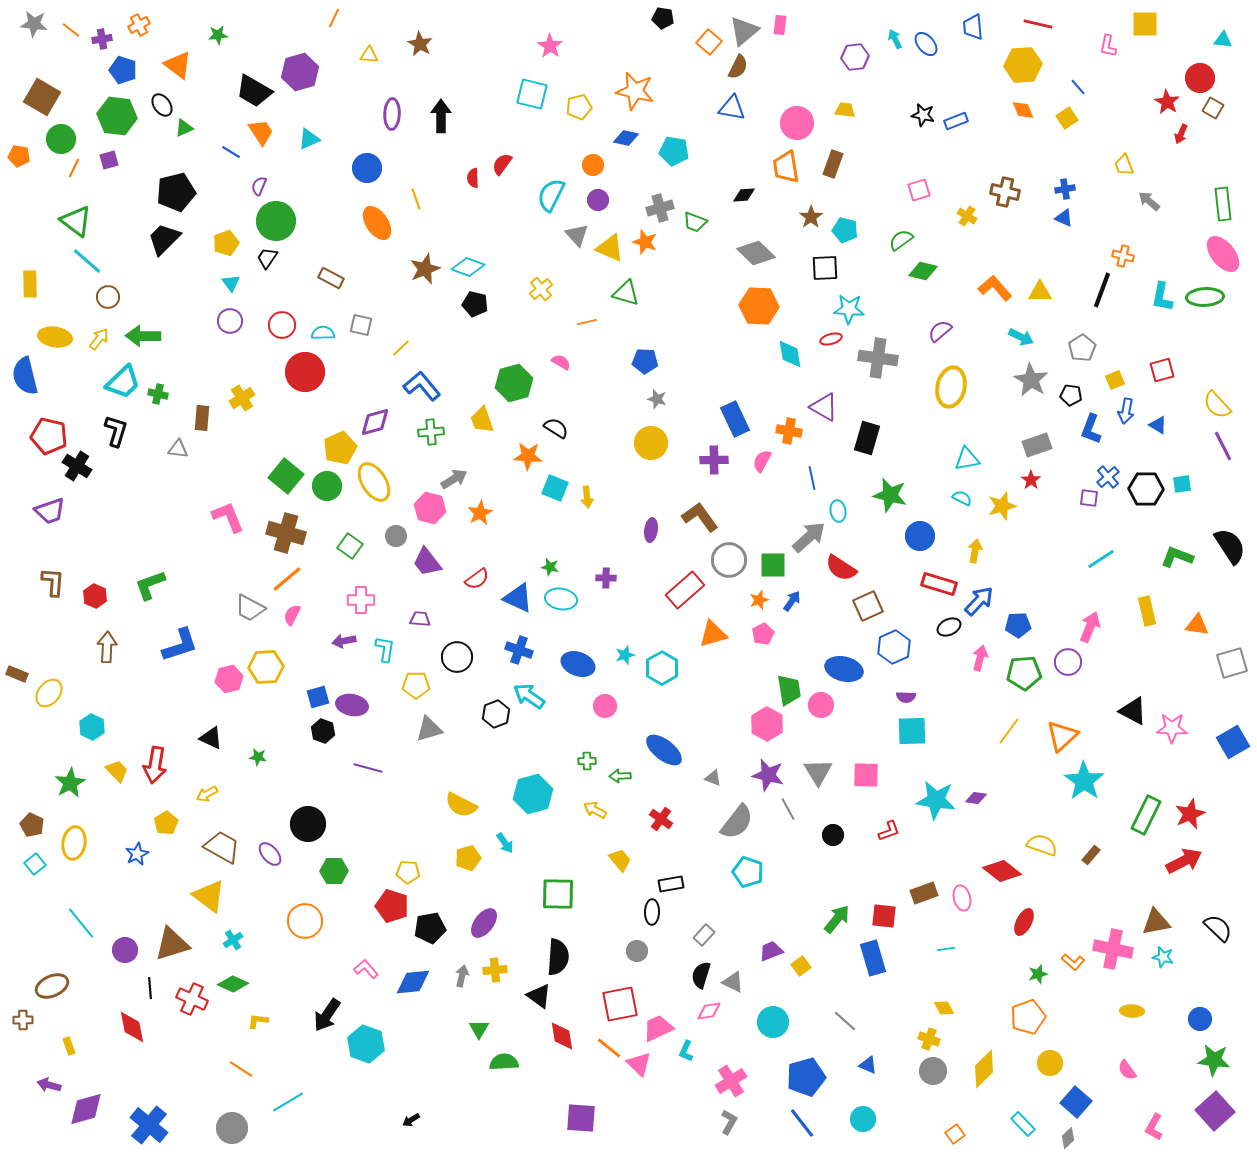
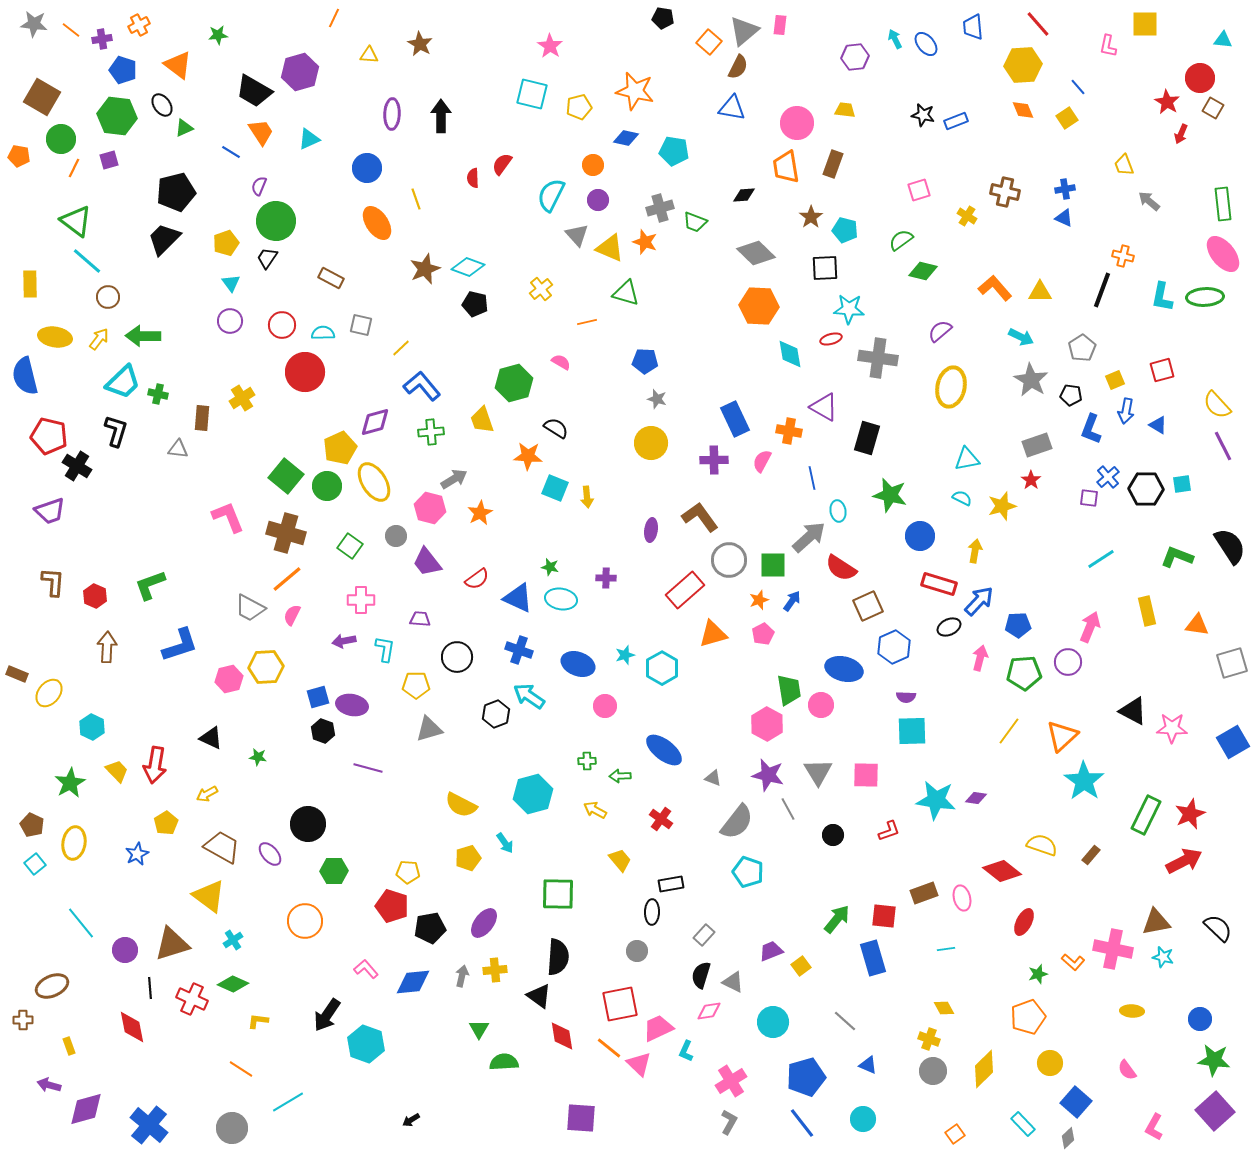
red line at (1038, 24): rotated 36 degrees clockwise
